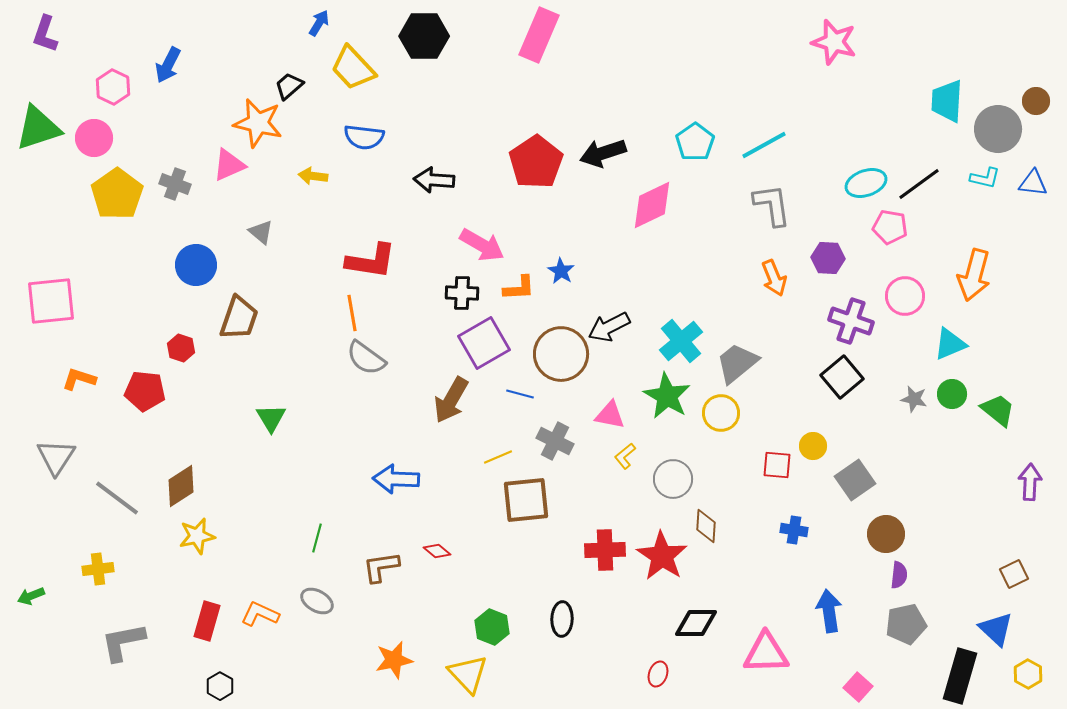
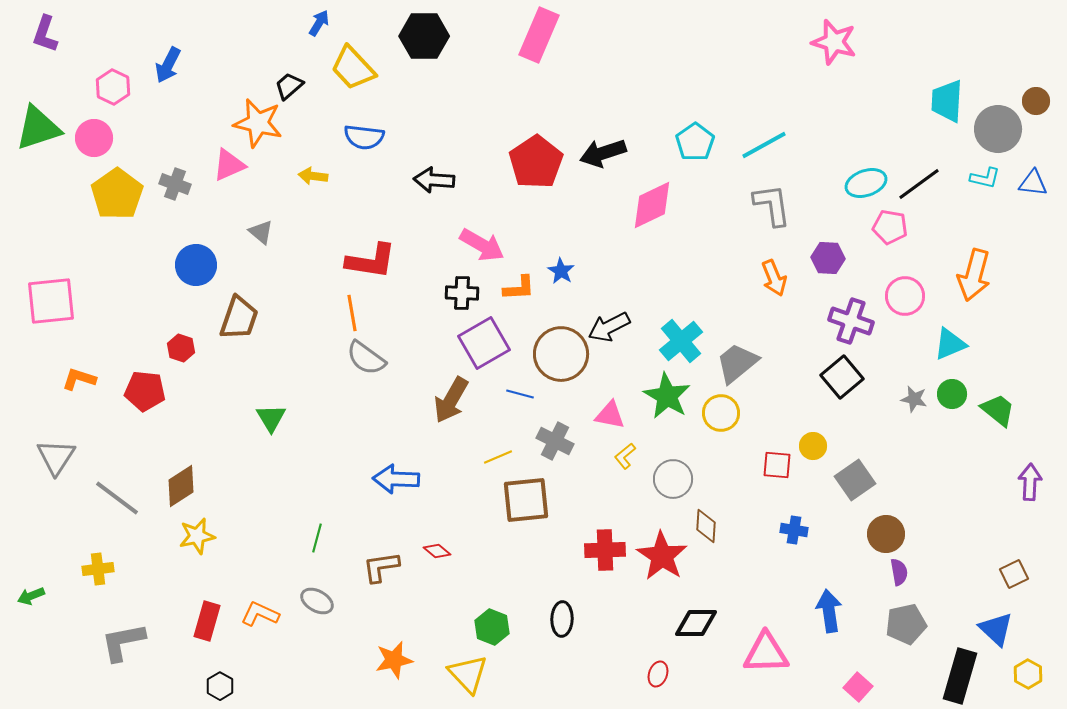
purple semicircle at (899, 575): moved 3 px up; rotated 16 degrees counterclockwise
